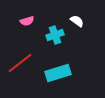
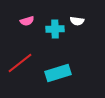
white semicircle: rotated 152 degrees clockwise
cyan cross: moved 6 px up; rotated 18 degrees clockwise
